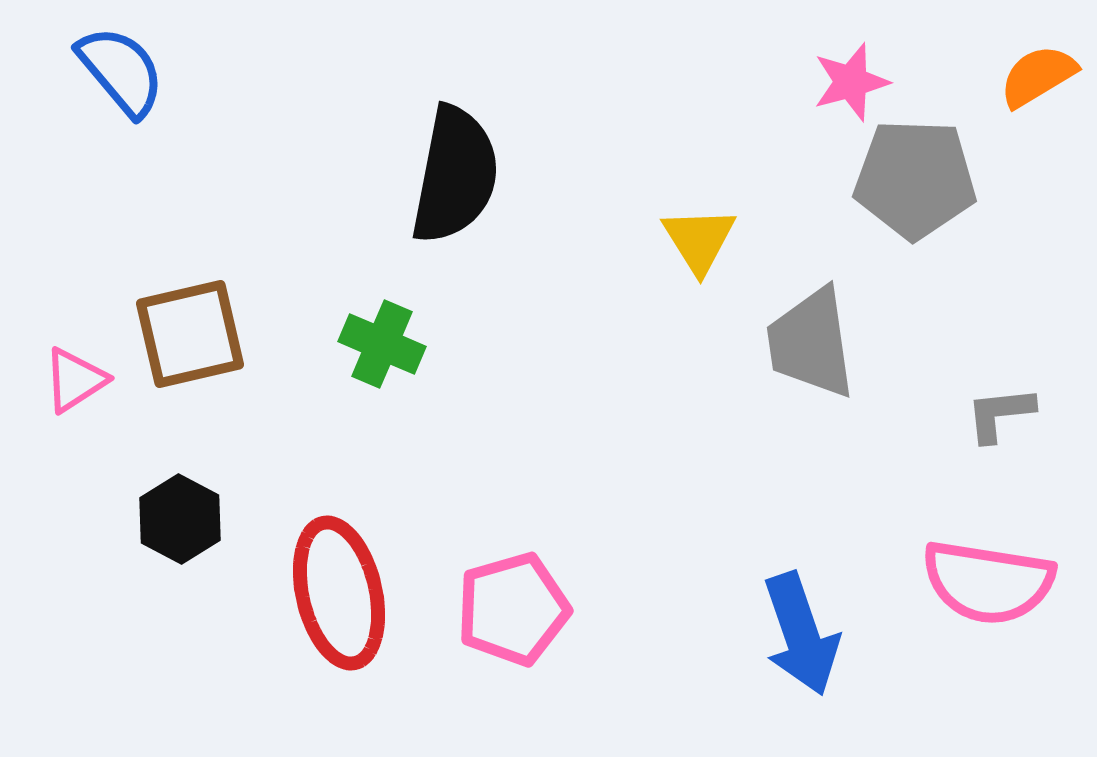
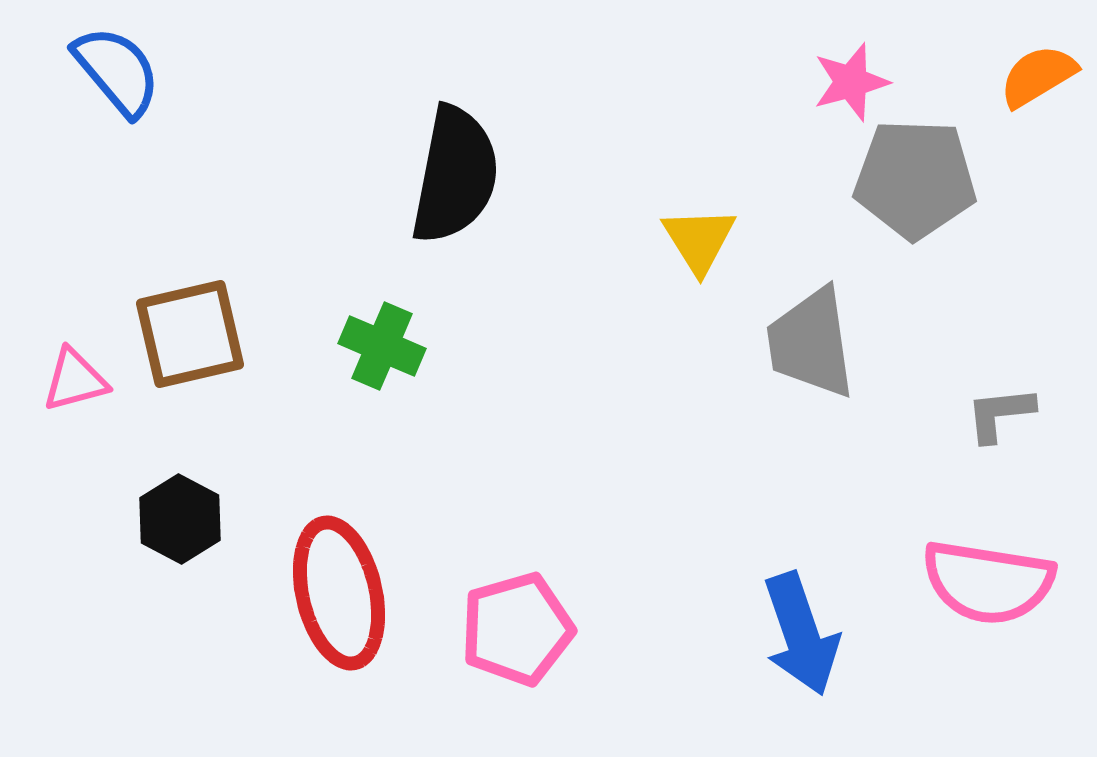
blue semicircle: moved 4 px left
green cross: moved 2 px down
pink triangle: rotated 18 degrees clockwise
pink pentagon: moved 4 px right, 20 px down
